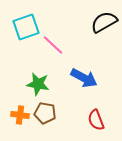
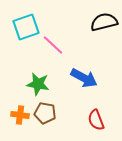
black semicircle: rotated 16 degrees clockwise
